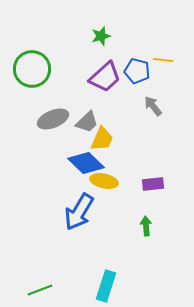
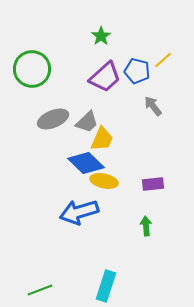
green star: rotated 18 degrees counterclockwise
yellow line: rotated 48 degrees counterclockwise
blue arrow: rotated 42 degrees clockwise
